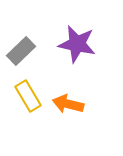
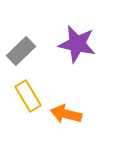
orange arrow: moved 2 px left, 10 px down
